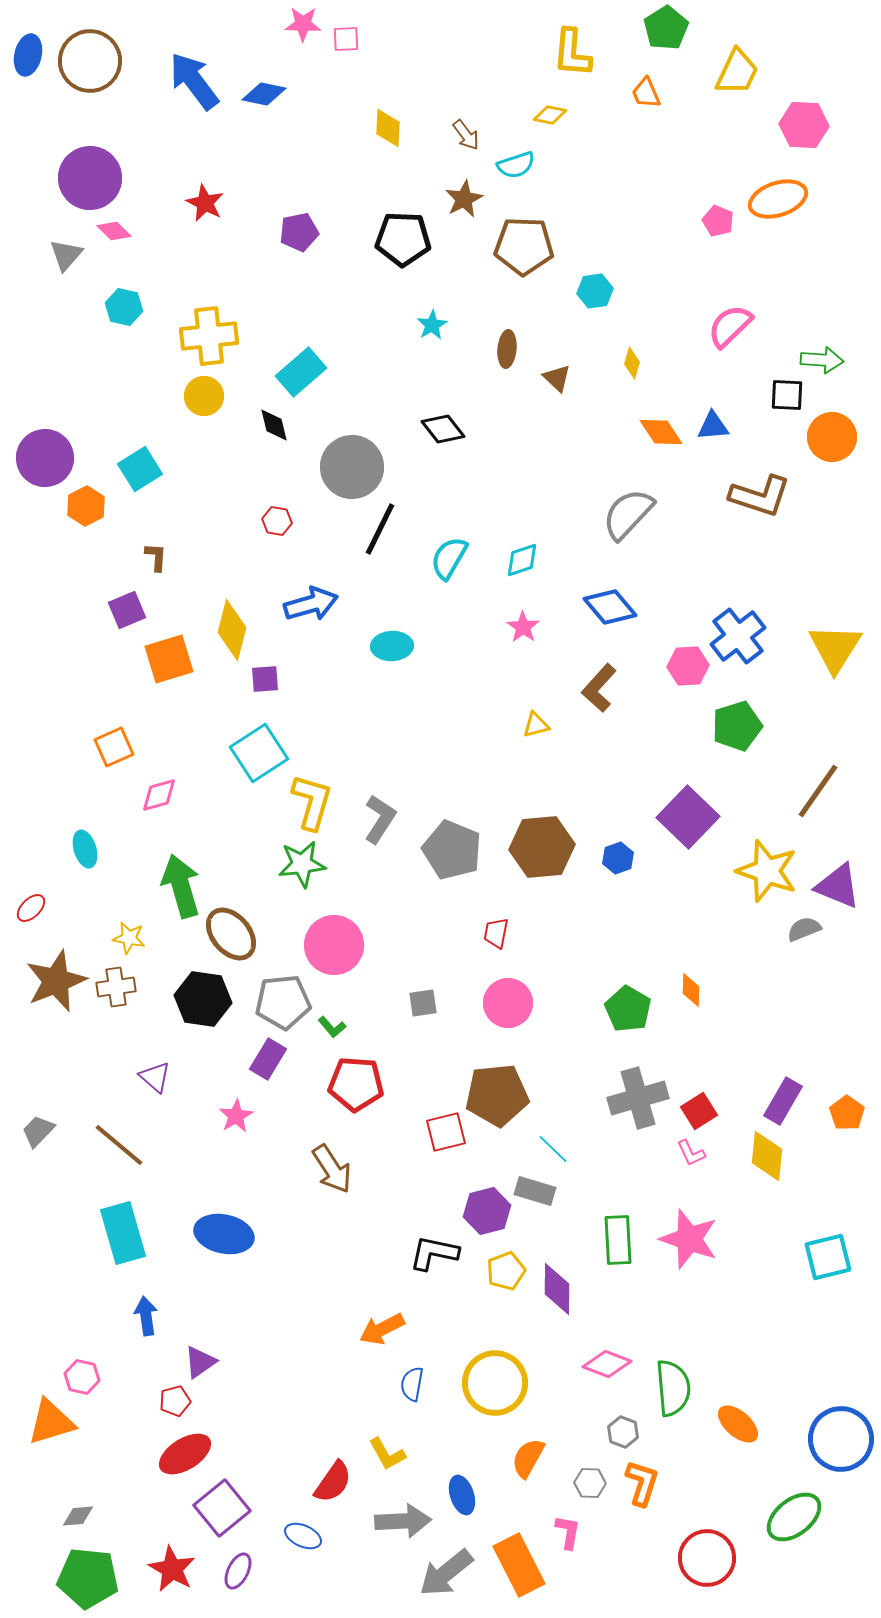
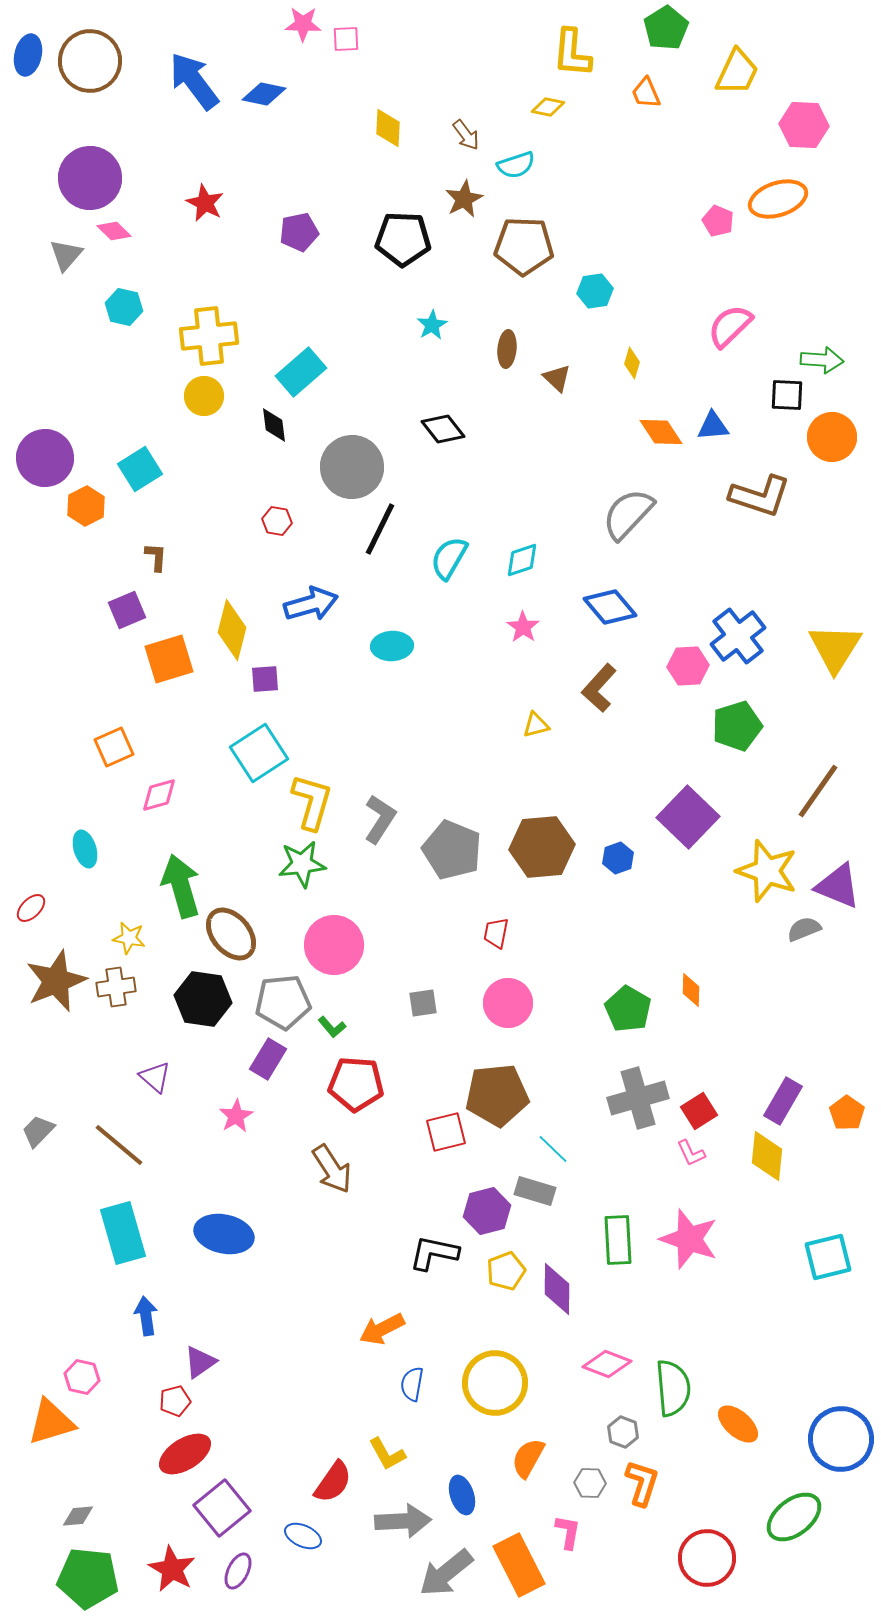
yellow diamond at (550, 115): moved 2 px left, 8 px up
black diamond at (274, 425): rotated 6 degrees clockwise
